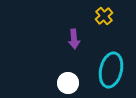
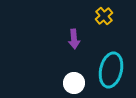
white circle: moved 6 px right
